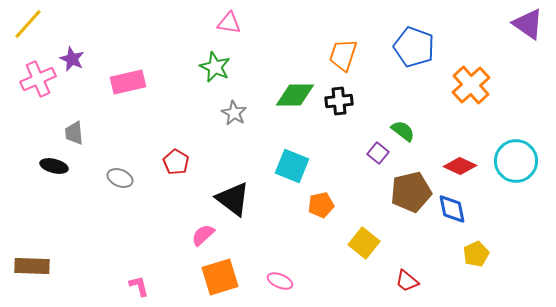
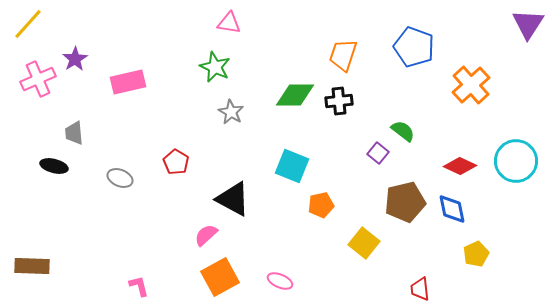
purple triangle: rotated 28 degrees clockwise
purple star: moved 3 px right; rotated 15 degrees clockwise
gray star: moved 3 px left, 1 px up
brown pentagon: moved 6 px left, 10 px down
black triangle: rotated 9 degrees counterclockwise
pink semicircle: moved 3 px right
orange square: rotated 12 degrees counterclockwise
red trapezoid: moved 13 px right, 8 px down; rotated 45 degrees clockwise
